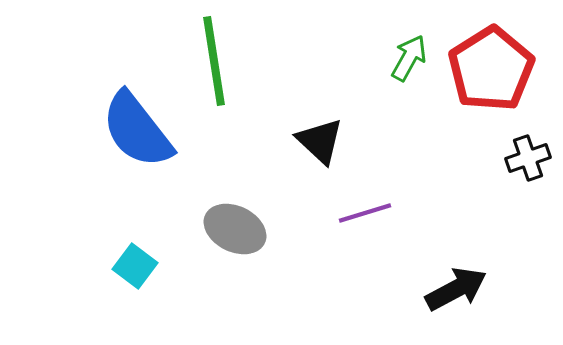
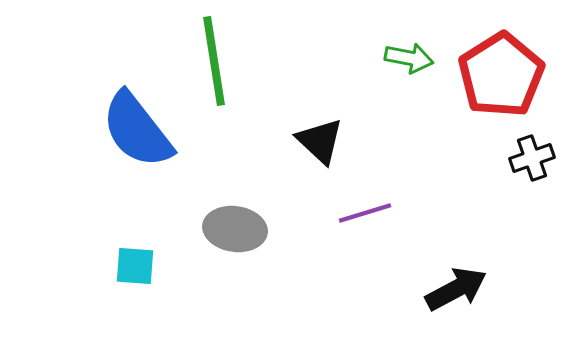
green arrow: rotated 72 degrees clockwise
red pentagon: moved 10 px right, 6 px down
black cross: moved 4 px right
gray ellipse: rotated 18 degrees counterclockwise
cyan square: rotated 33 degrees counterclockwise
